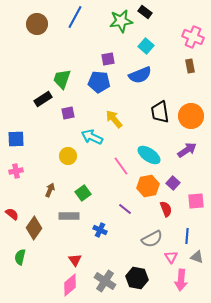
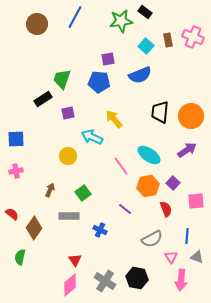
brown rectangle at (190, 66): moved 22 px left, 26 px up
black trapezoid at (160, 112): rotated 15 degrees clockwise
